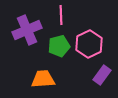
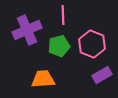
pink line: moved 2 px right
pink hexagon: moved 3 px right; rotated 12 degrees counterclockwise
purple rectangle: rotated 24 degrees clockwise
